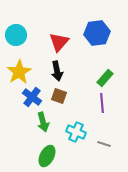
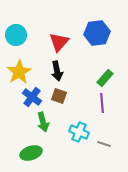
cyan cross: moved 3 px right
green ellipse: moved 16 px left, 3 px up; rotated 45 degrees clockwise
